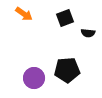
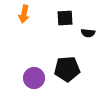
orange arrow: rotated 66 degrees clockwise
black square: rotated 18 degrees clockwise
black pentagon: moved 1 px up
